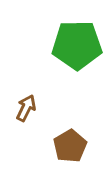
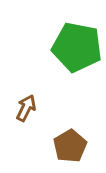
green pentagon: moved 2 px down; rotated 12 degrees clockwise
